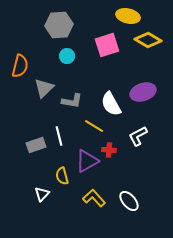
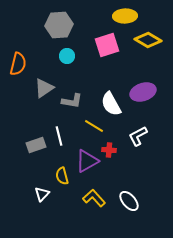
yellow ellipse: moved 3 px left; rotated 15 degrees counterclockwise
orange semicircle: moved 2 px left, 2 px up
gray triangle: rotated 10 degrees clockwise
